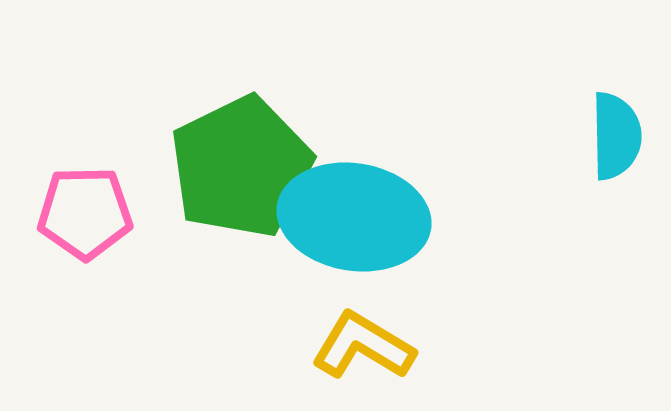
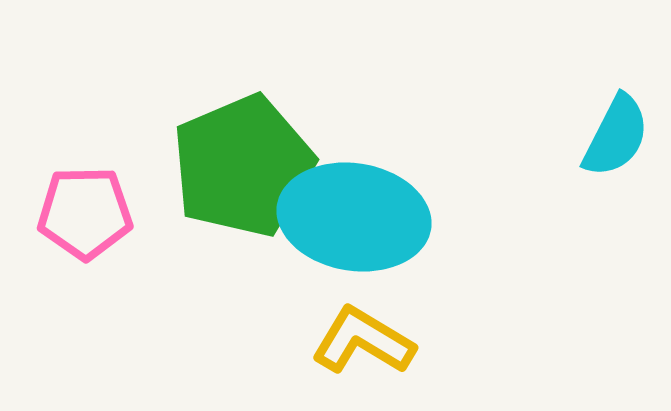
cyan semicircle: rotated 28 degrees clockwise
green pentagon: moved 2 px right, 1 px up; rotated 3 degrees clockwise
yellow L-shape: moved 5 px up
